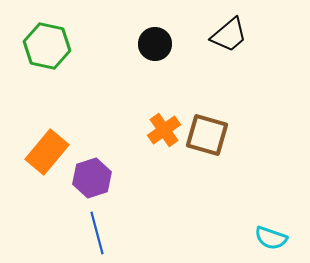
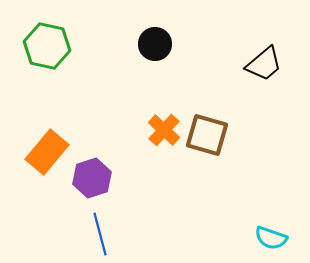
black trapezoid: moved 35 px right, 29 px down
orange cross: rotated 12 degrees counterclockwise
blue line: moved 3 px right, 1 px down
